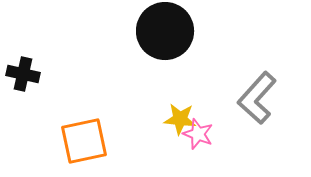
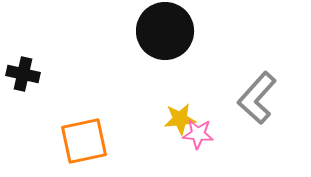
yellow star: rotated 12 degrees counterclockwise
pink star: rotated 16 degrees counterclockwise
